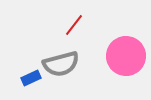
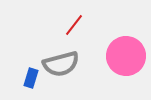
blue rectangle: rotated 48 degrees counterclockwise
